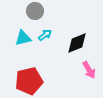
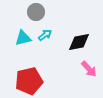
gray circle: moved 1 px right, 1 px down
black diamond: moved 2 px right, 1 px up; rotated 10 degrees clockwise
pink arrow: moved 1 px up; rotated 12 degrees counterclockwise
